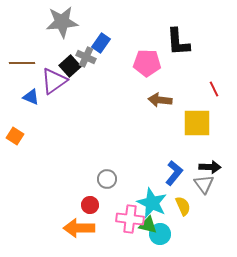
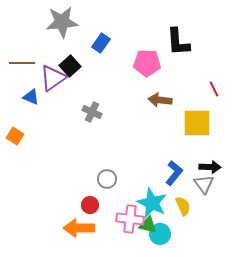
gray cross: moved 6 px right, 55 px down
purple triangle: moved 1 px left, 3 px up
